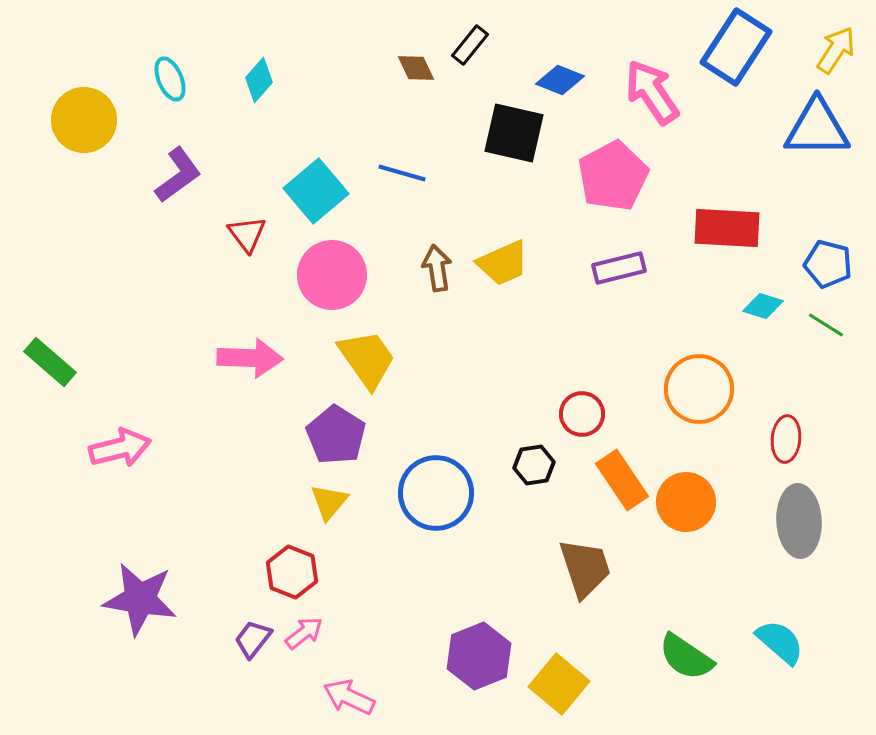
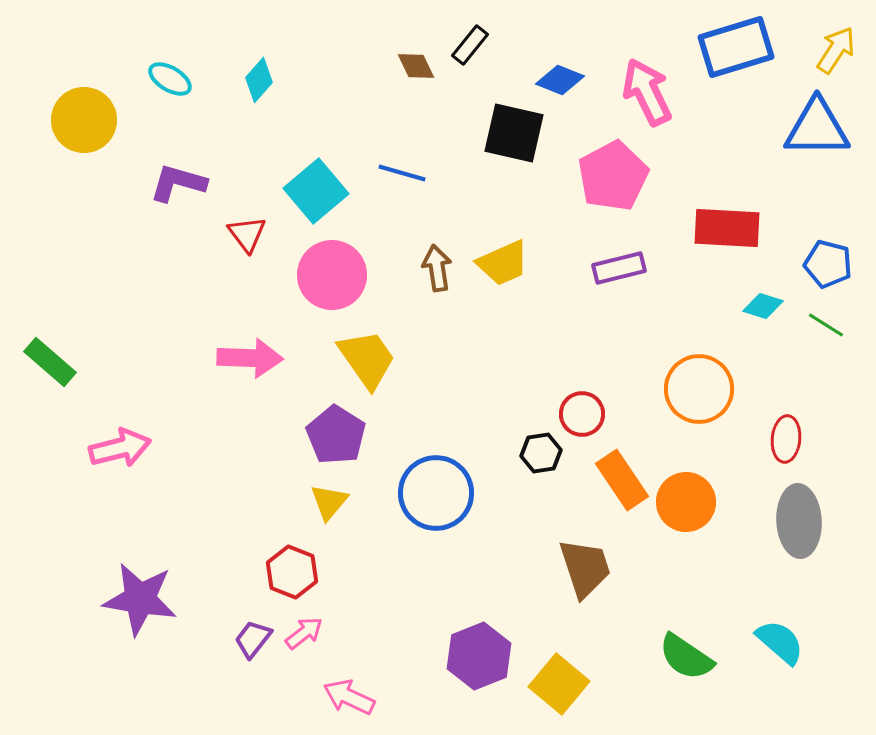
blue rectangle at (736, 47): rotated 40 degrees clockwise
brown diamond at (416, 68): moved 2 px up
cyan ellipse at (170, 79): rotated 36 degrees counterclockwise
pink arrow at (652, 92): moved 5 px left; rotated 8 degrees clockwise
purple L-shape at (178, 175): moved 8 px down; rotated 128 degrees counterclockwise
black hexagon at (534, 465): moved 7 px right, 12 px up
